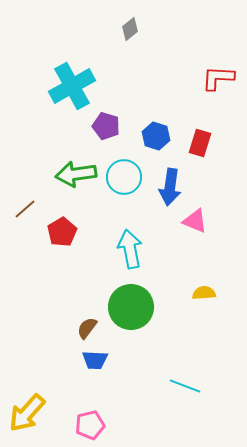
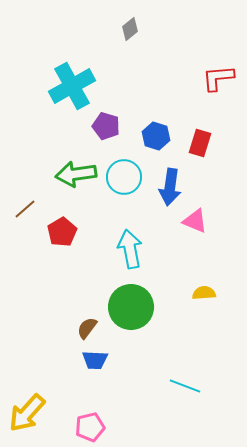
red L-shape: rotated 8 degrees counterclockwise
pink pentagon: moved 2 px down
